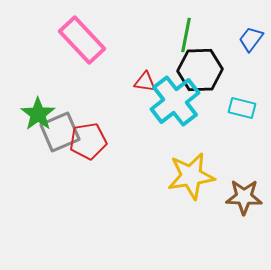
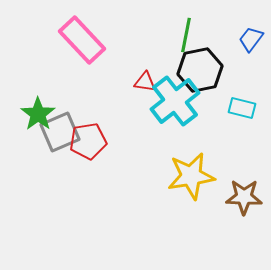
black hexagon: rotated 9 degrees counterclockwise
